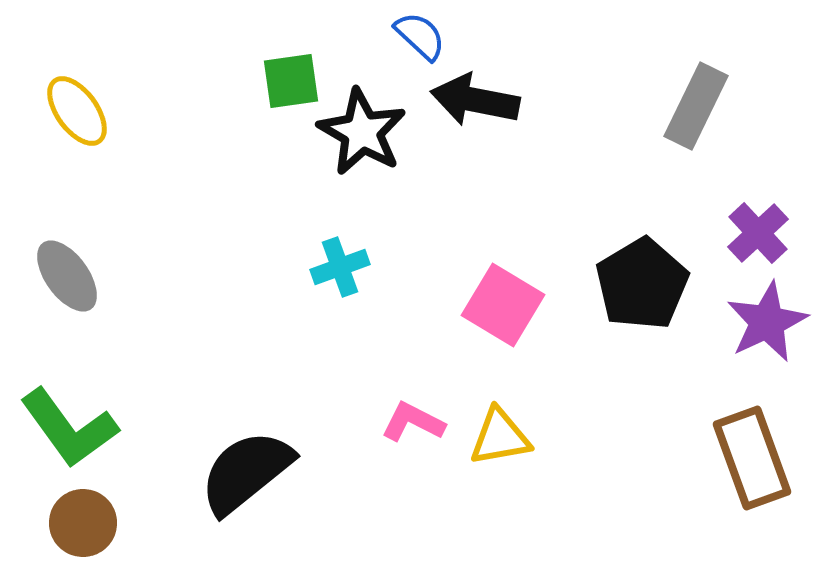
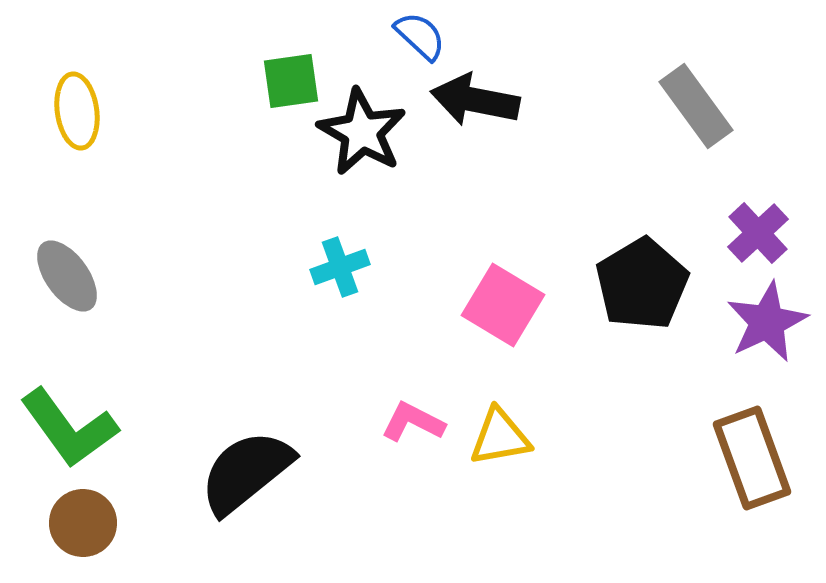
gray rectangle: rotated 62 degrees counterclockwise
yellow ellipse: rotated 28 degrees clockwise
